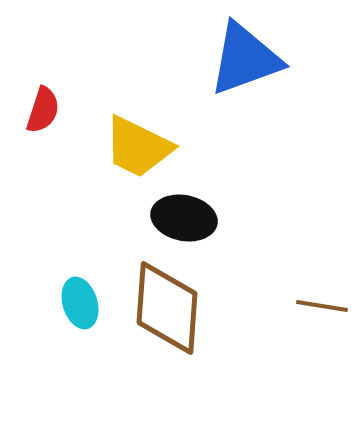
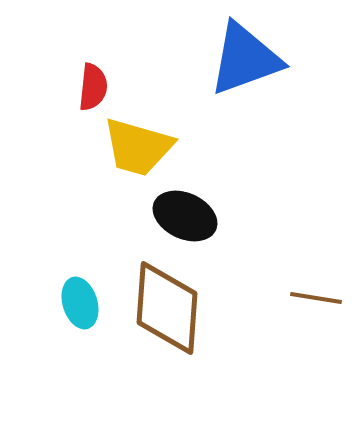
red semicircle: moved 50 px right, 23 px up; rotated 12 degrees counterclockwise
yellow trapezoid: rotated 10 degrees counterclockwise
black ellipse: moved 1 px right, 2 px up; rotated 14 degrees clockwise
brown line: moved 6 px left, 8 px up
